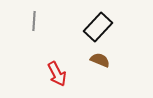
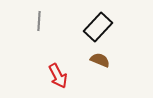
gray line: moved 5 px right
red arrow: moved 1 px right, 2 px down
